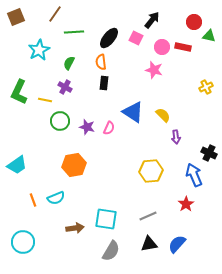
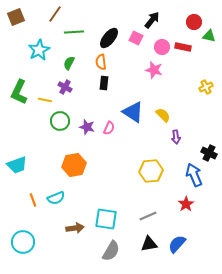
cyan trapezoid: rotated 15 degrees clockwise
